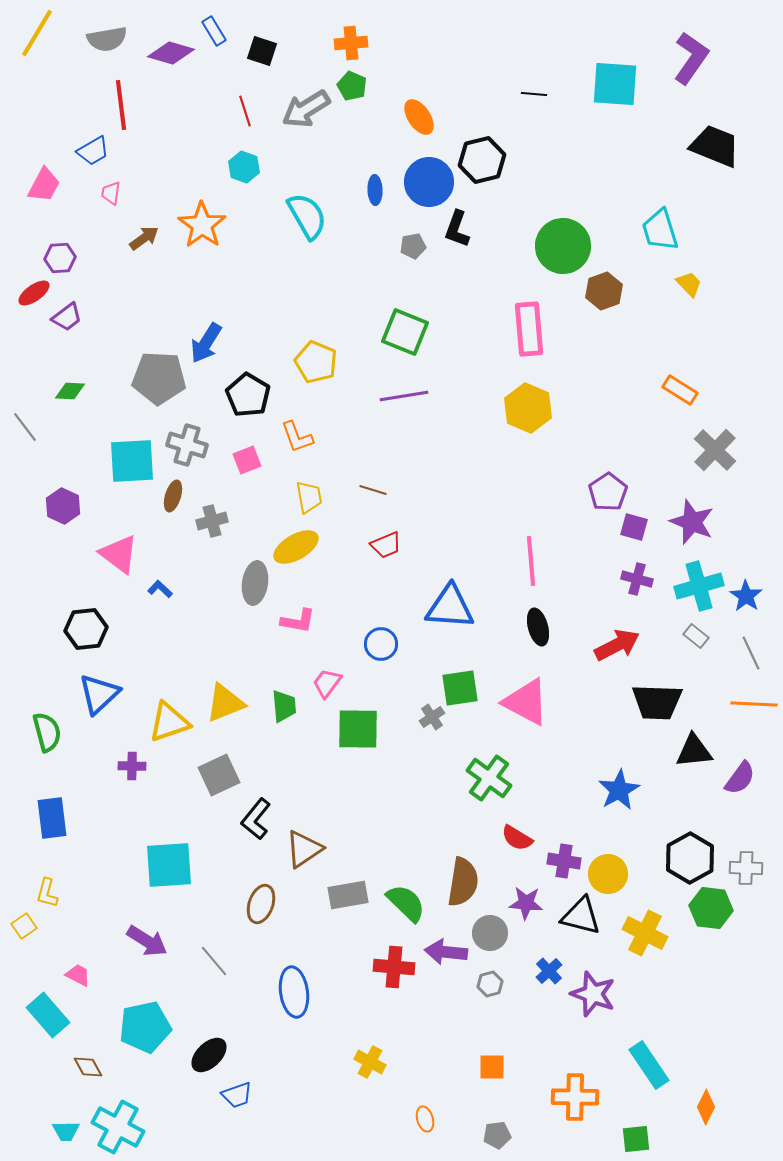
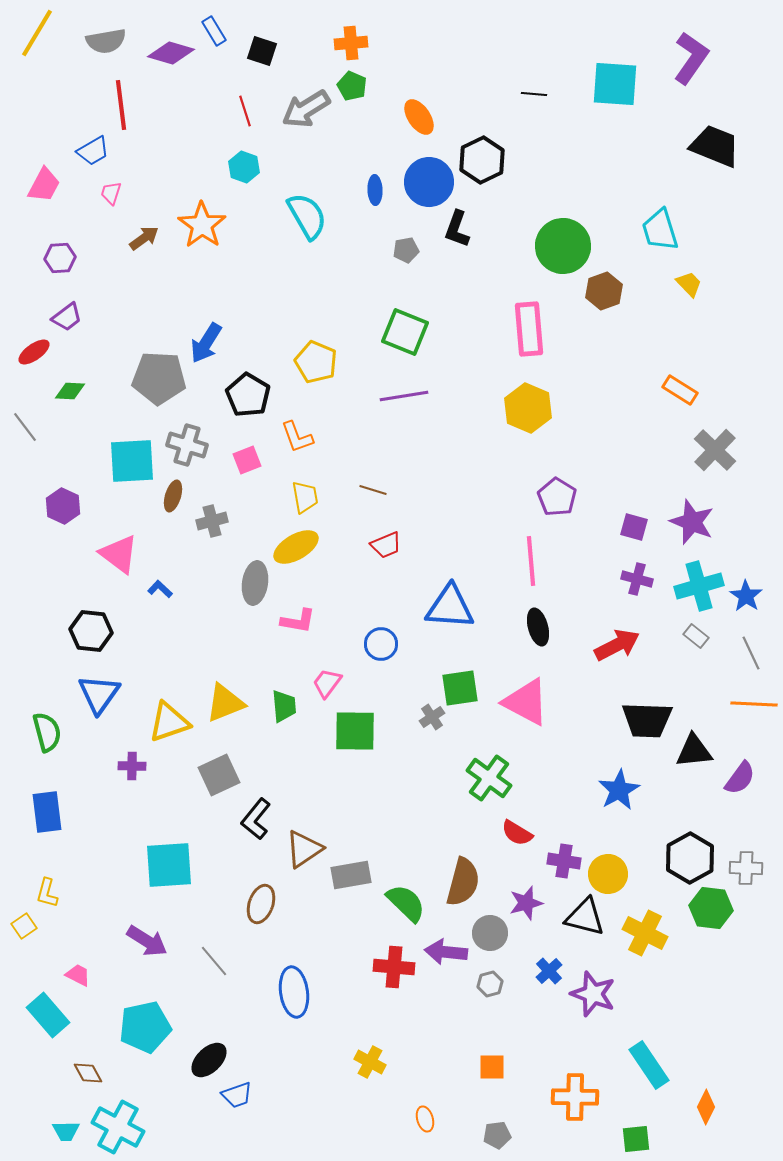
gray semicircle at (107, 39): moved 1 px left, 2 px down
black hexagon at (482, 160): rotated 12 degrees counterclockwise
pink trapezoid at (111, 193): rotated 10 degrees clockwise
gray pentagon at (413, 246): moved 7 px left, 4 px down
red ellipse at (34, 293): moved 59 px down
purple pentagon at (608, 492): moved 51 px left, 5 px down; rotated 6 degrees counterclockwise
yellow trapezoid at (309, 497): moved 4 px left
black hexagon at (86, 629): moved 5 px right, 2 px down; rotated 12 degrees clockwise
blue triangle at (99, 694): rotated 12 degrees counterclockwise
black trapezoid at (657, 702): moved 10 px left, 18 px down
green square at (358, 729): moved 3 px left, 2 px down
blue rectangle at (52, 818): moved 5 px left, 6 px up
red semicircle at (517, 838): moved 5 px up
brown semicircle at (463, 882): rotated 6 degrees clockwise
gray rectangle at (348, 895): moved 3 px right, 20 px up
purple star at (526, 903): rotated 20 degrees counterclockwise
black triangle at (581, 916): moved 4 px right, 1 px down
black ellipse at (209, 1055): moved 5 px down
brown diamond at (88, 1067): moved 6 px down
